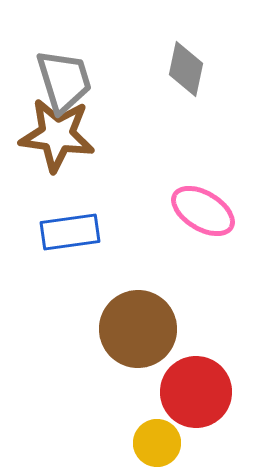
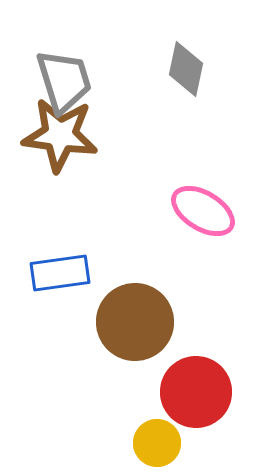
brown star: moved 3 px right
blue rectangle: moved 10 px left, 41 px down
brown circle: moved 3 px left, 7 px up
